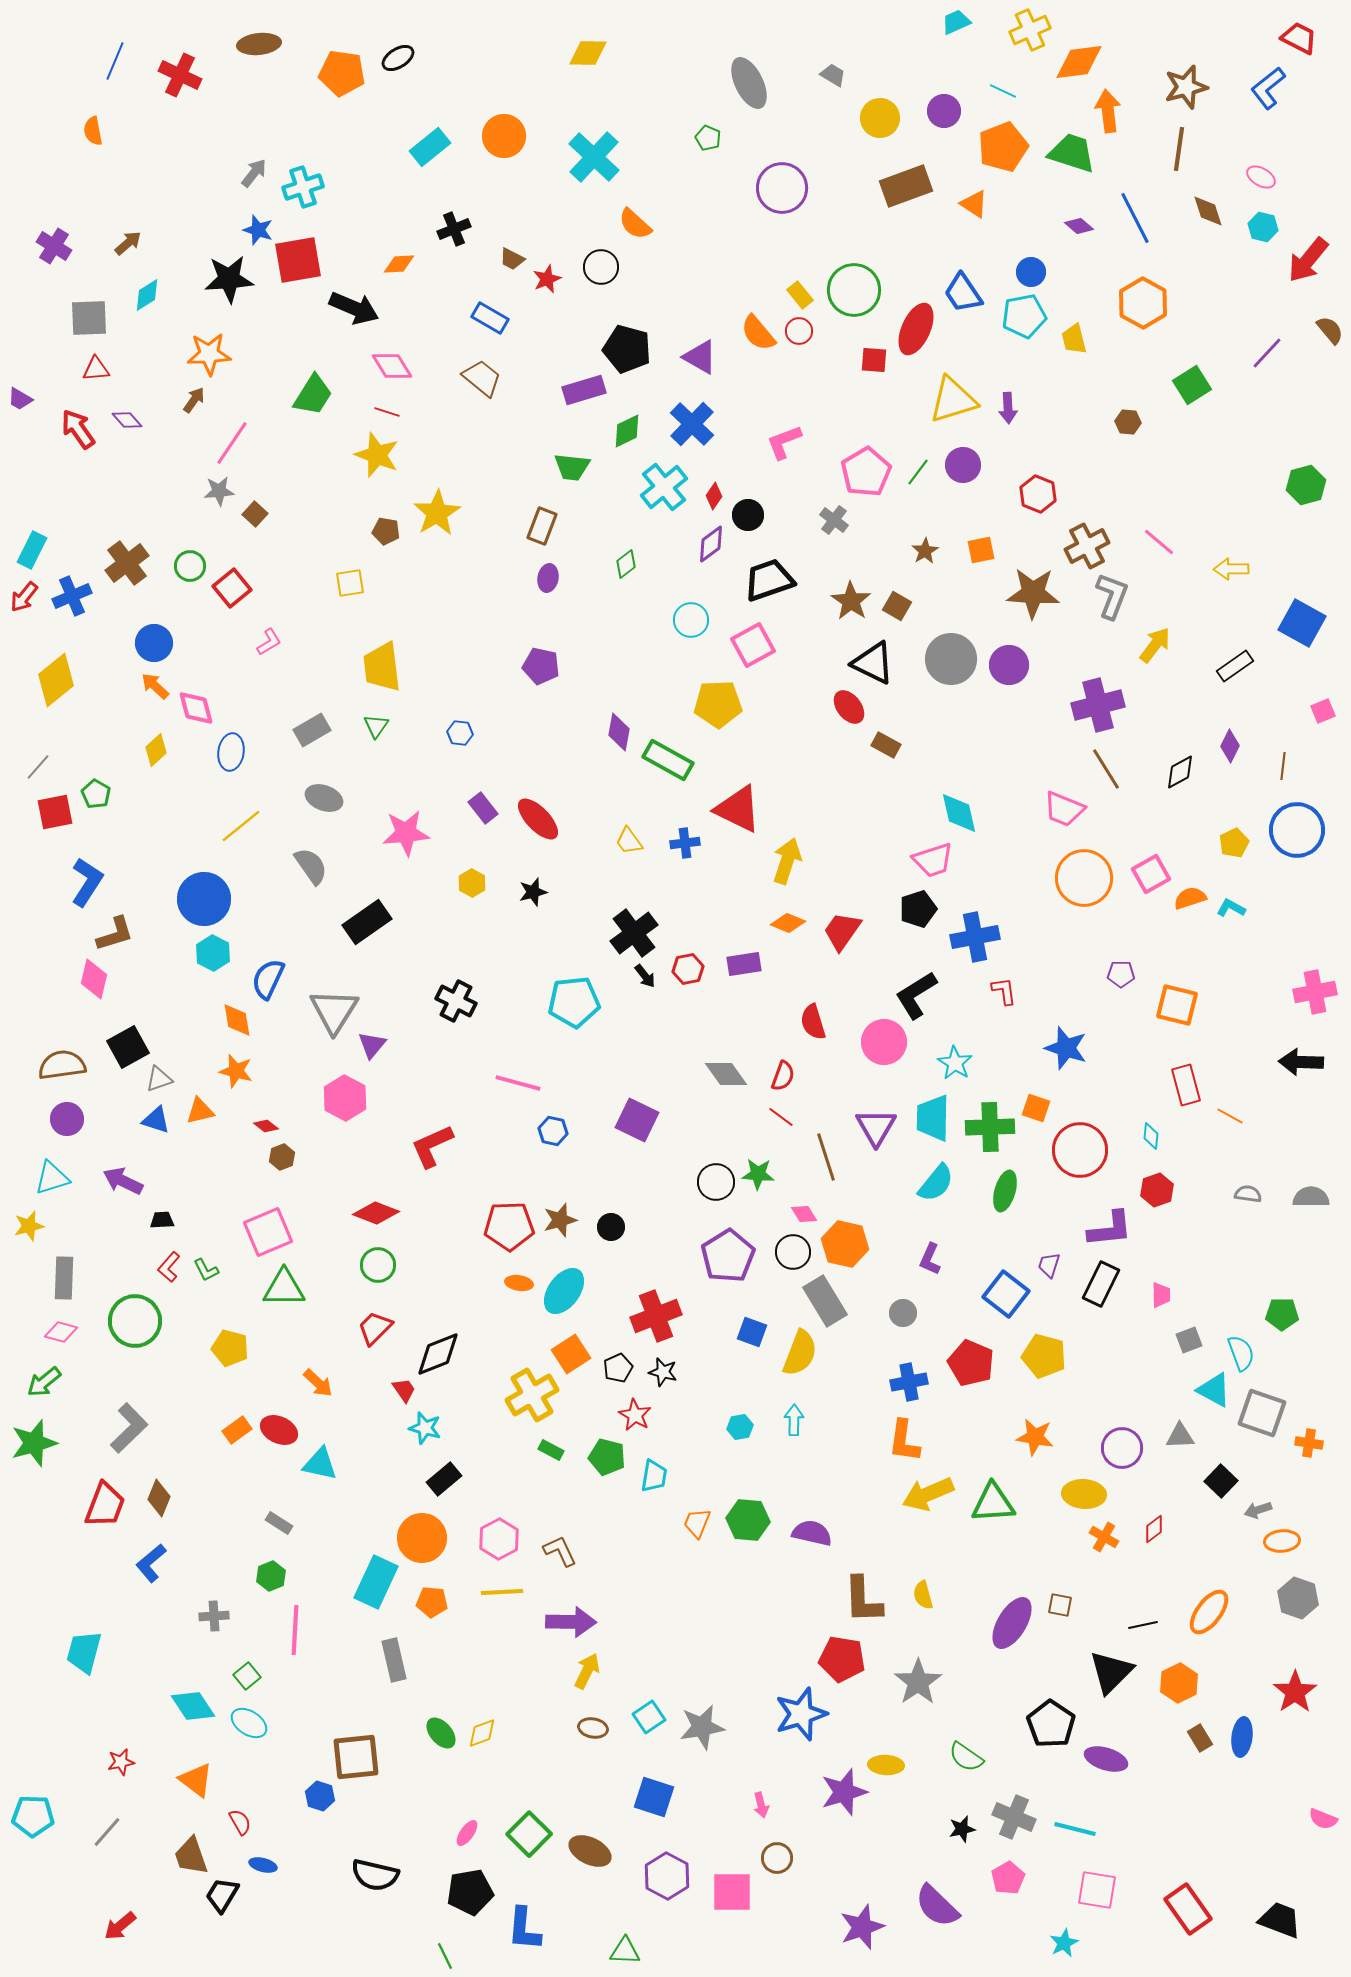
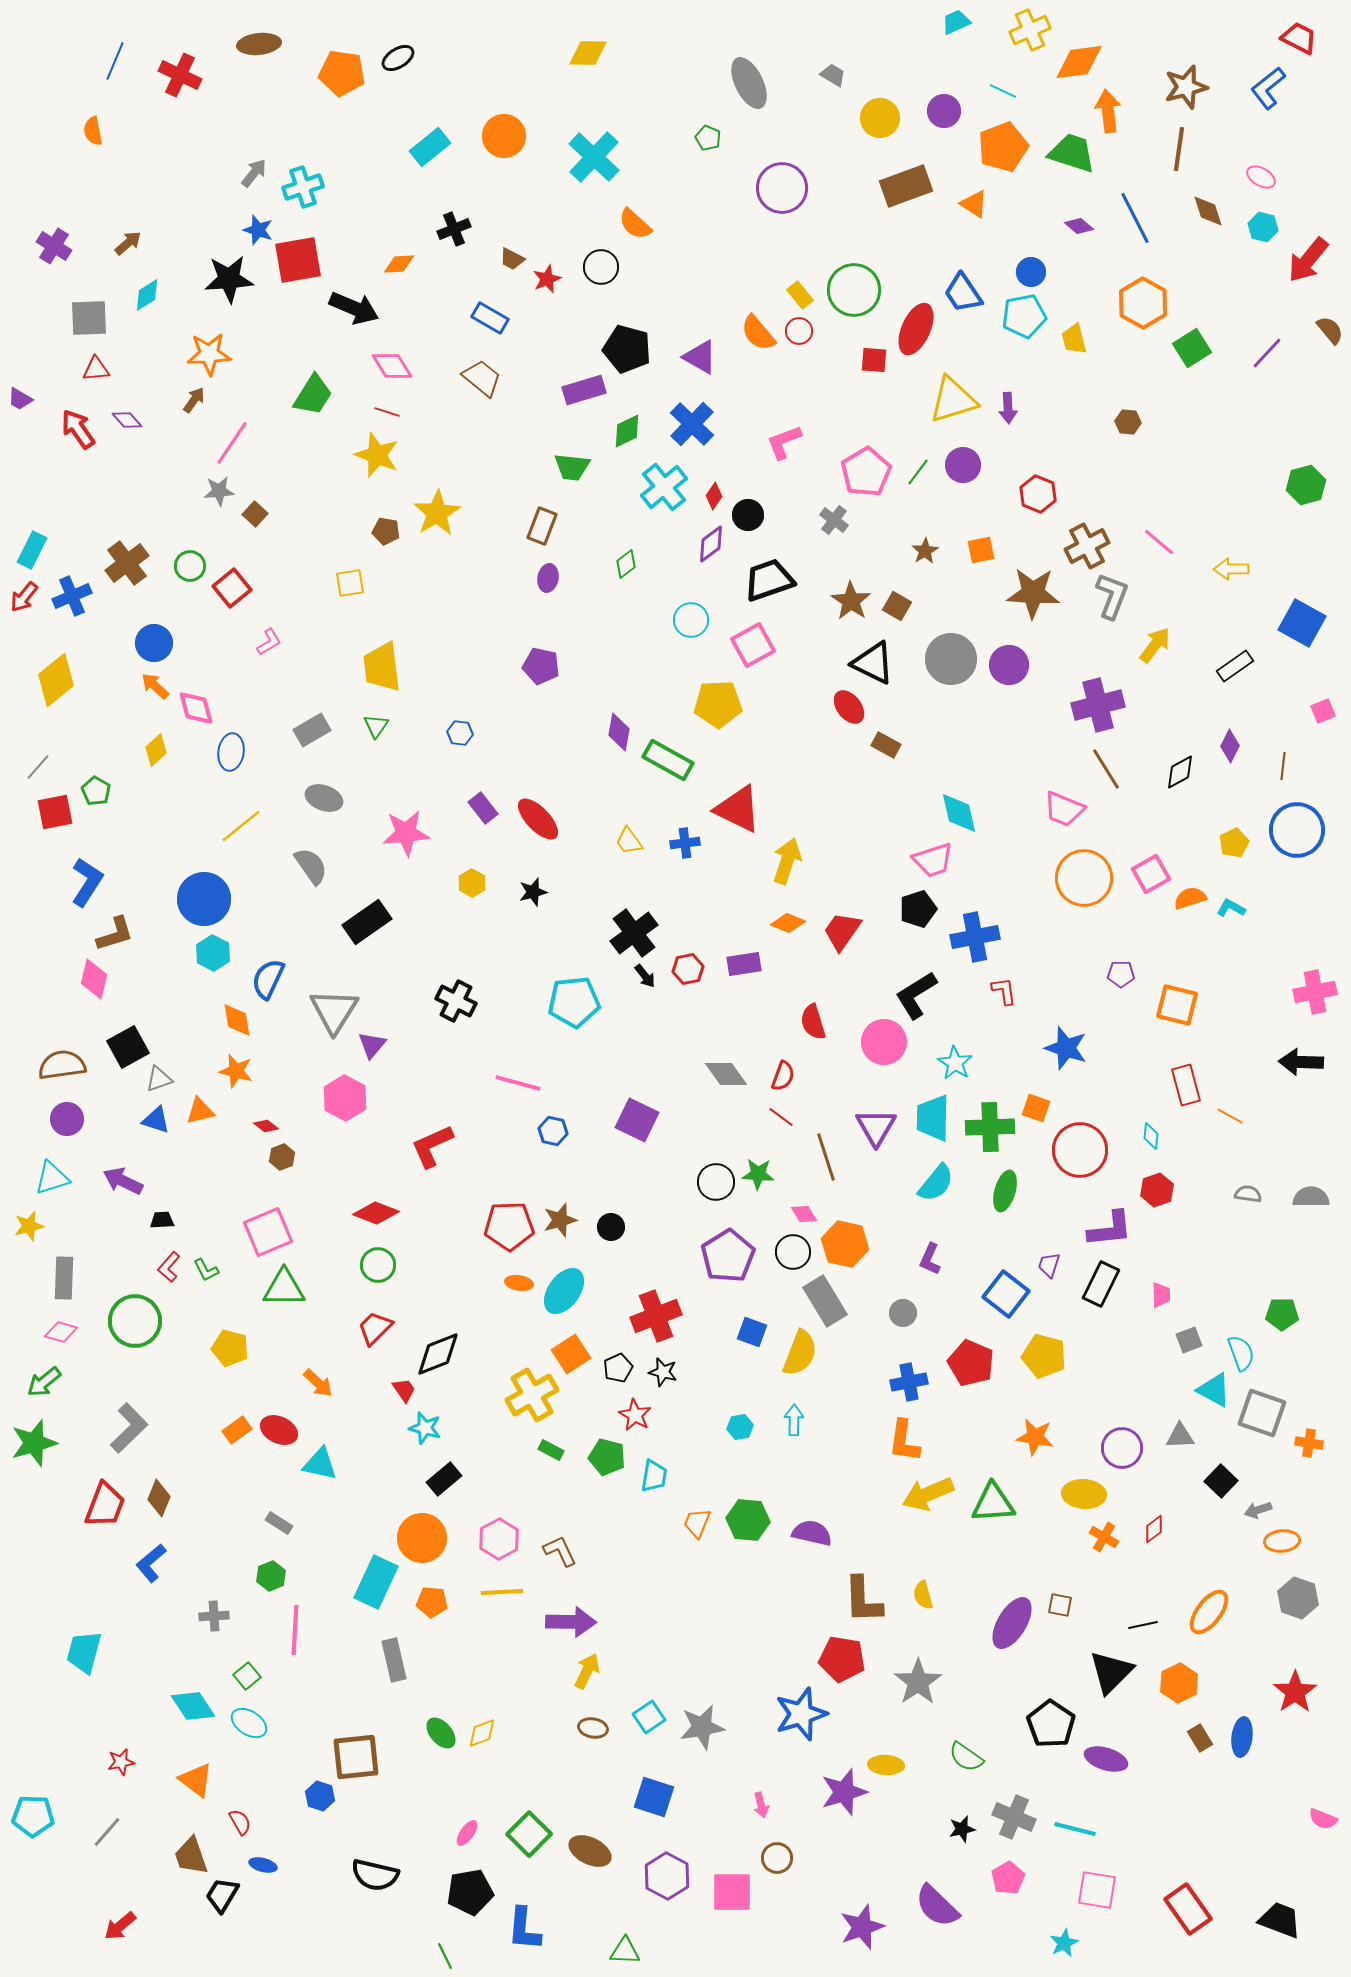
green square at (1192, 385): moved 37 px up
green pentagon at (96, 794): moved 3 px up
